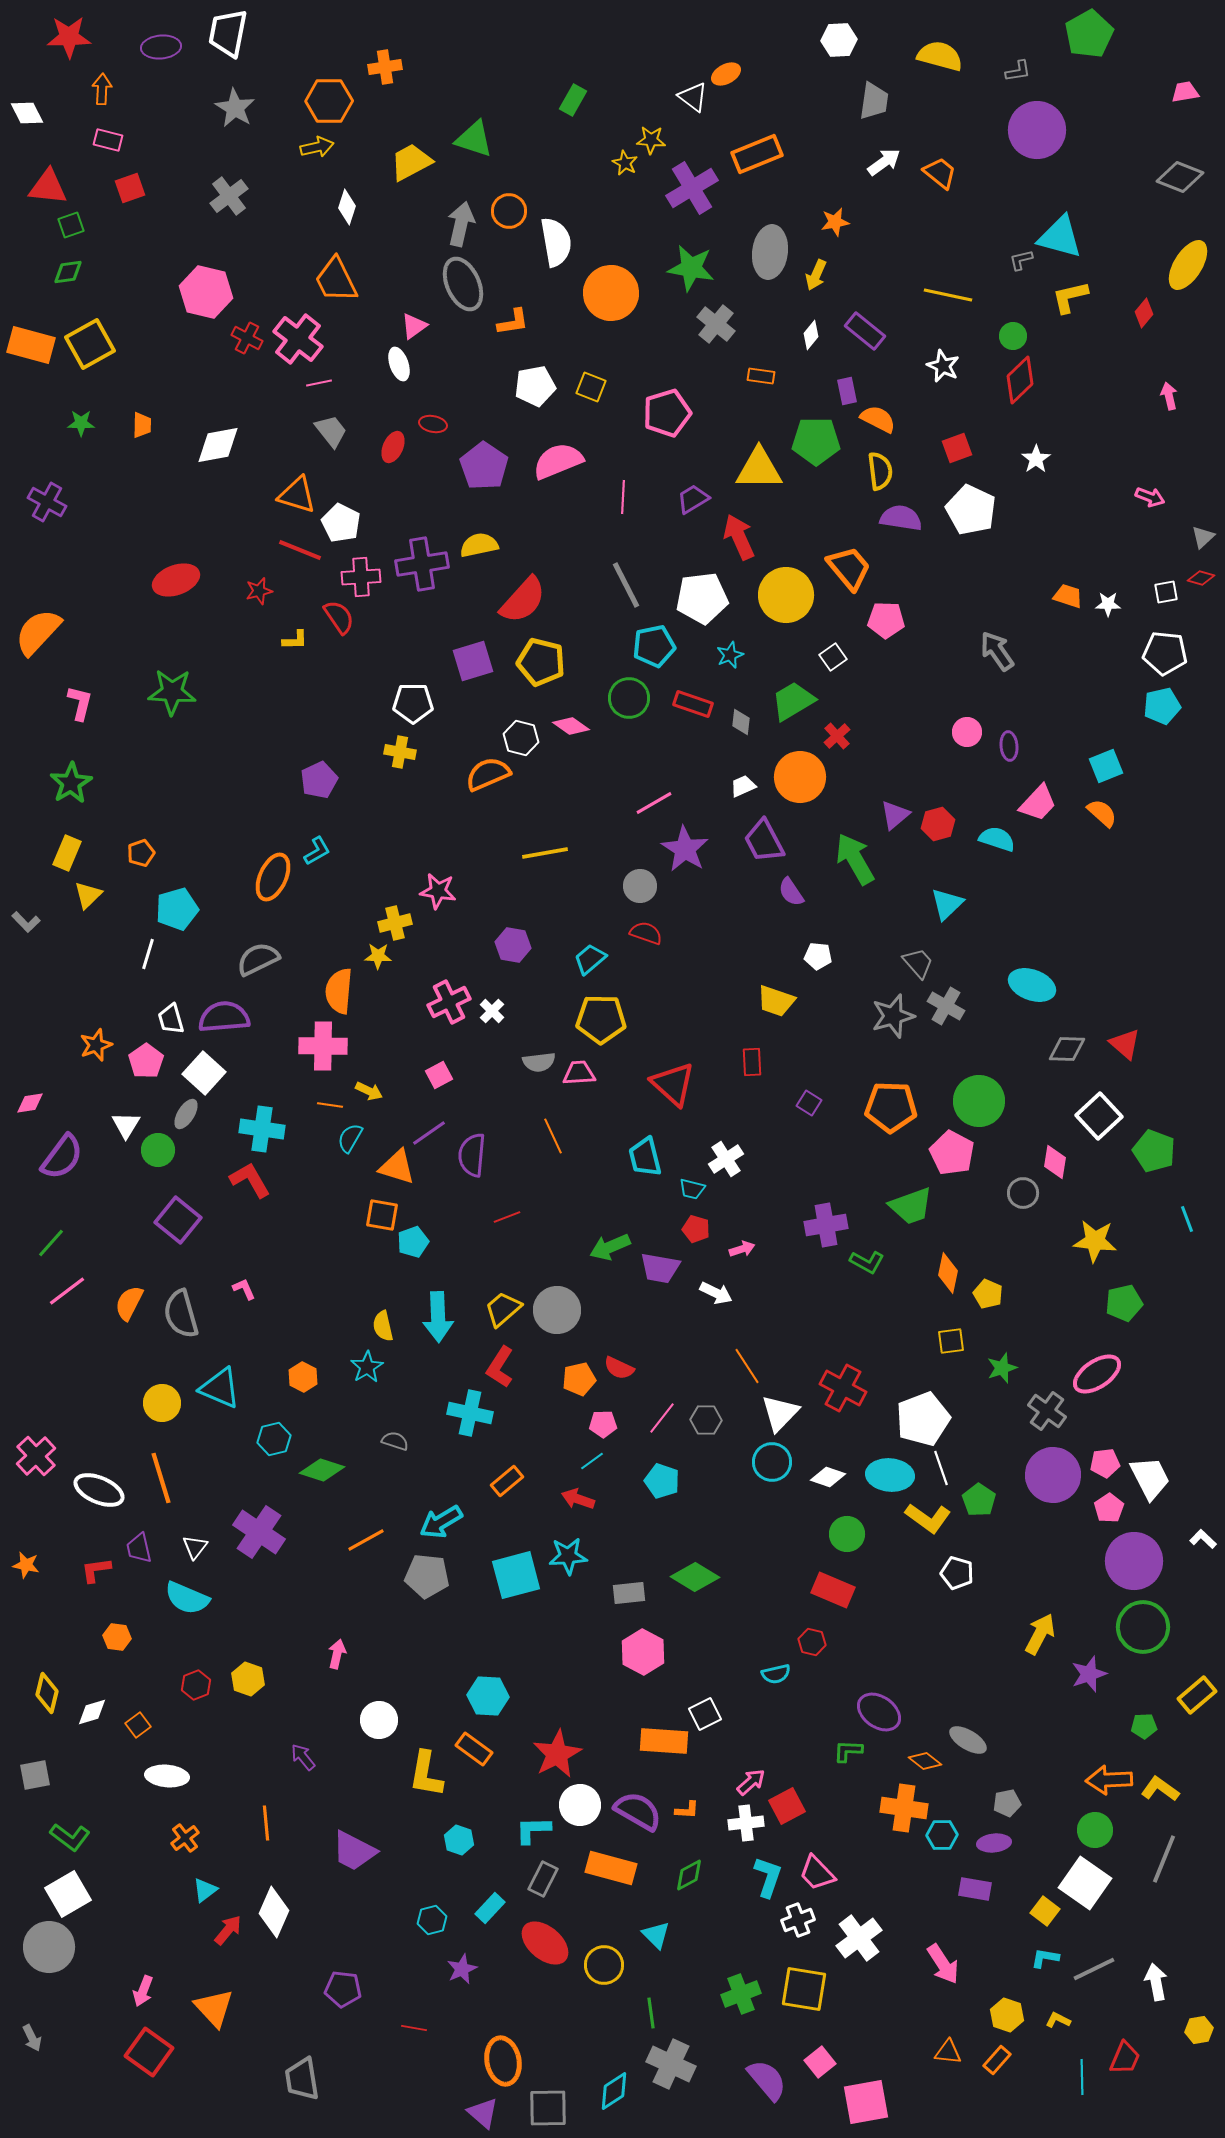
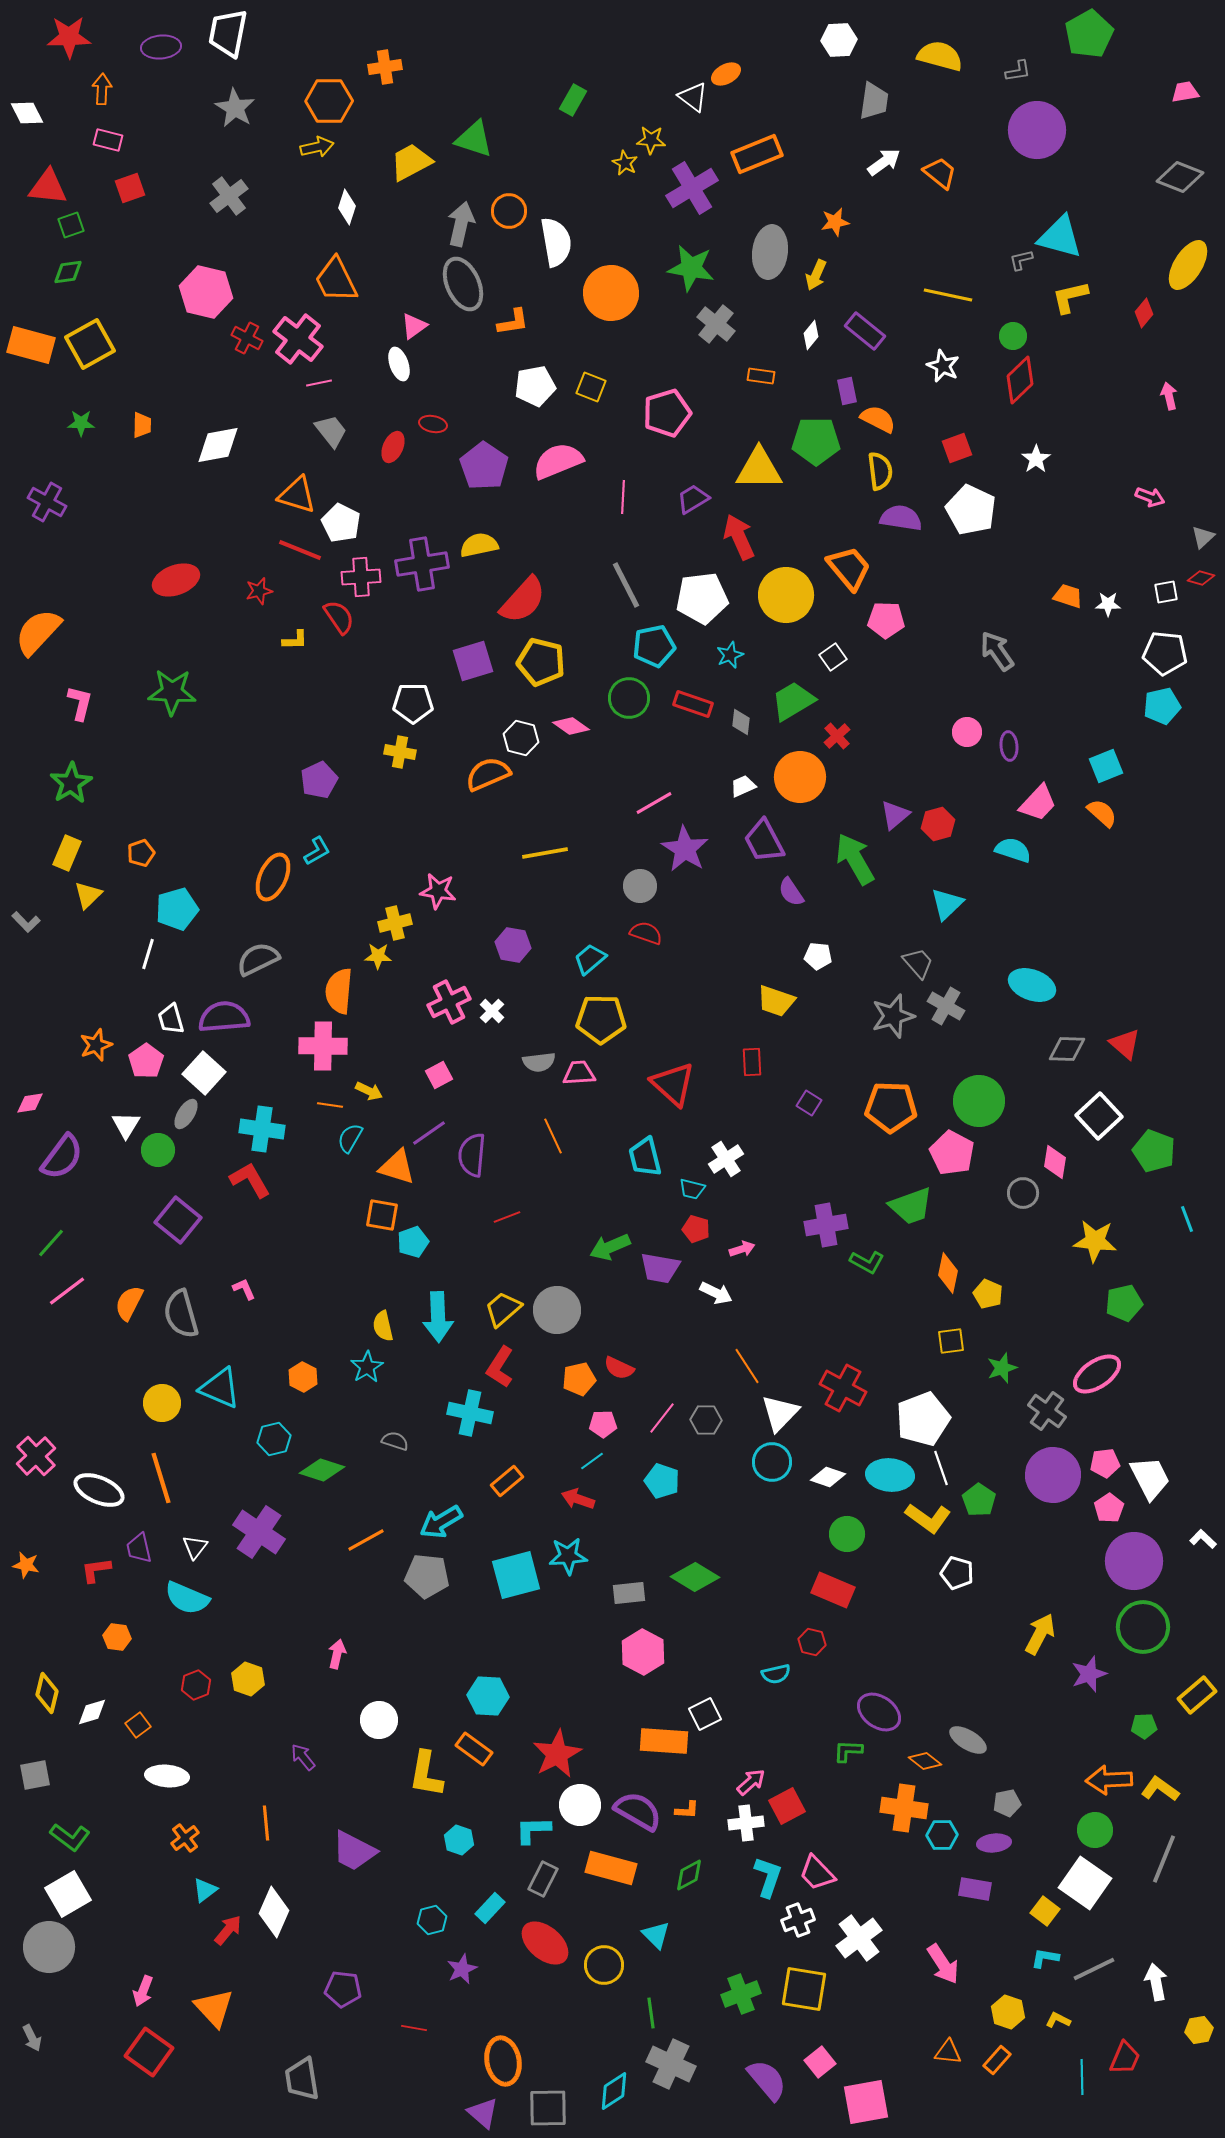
cyan semicircle at (997, 839): moved 16 px right, 11 px down
yellow hexagon at (1007, 2015): moved 1 px right, 3 px up
